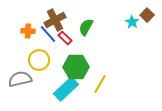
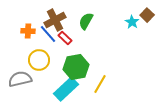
green semicircle: moved 6 px up
green hexagon: rotated 10 degrees counterclockwise
